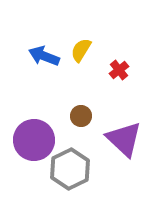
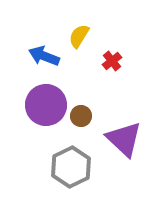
yellow semicircle: moved 2 px left, 14 px up
red cross: moved 7 px left, 9 px up
purple circle: moved 12 px right, 35 px up
gray hexagon: moved 1 px right, 2 px up
